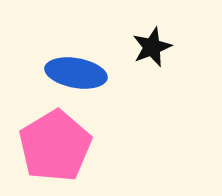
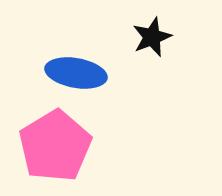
black star: moved 10 px up
